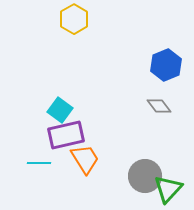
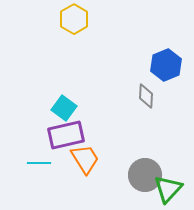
gray diamond: moved 13 px left, 10 px up; rotated 40 degrees clockwise
cyan square: moved 4 px right, 2 px up
gray circle: moved 1 px up
